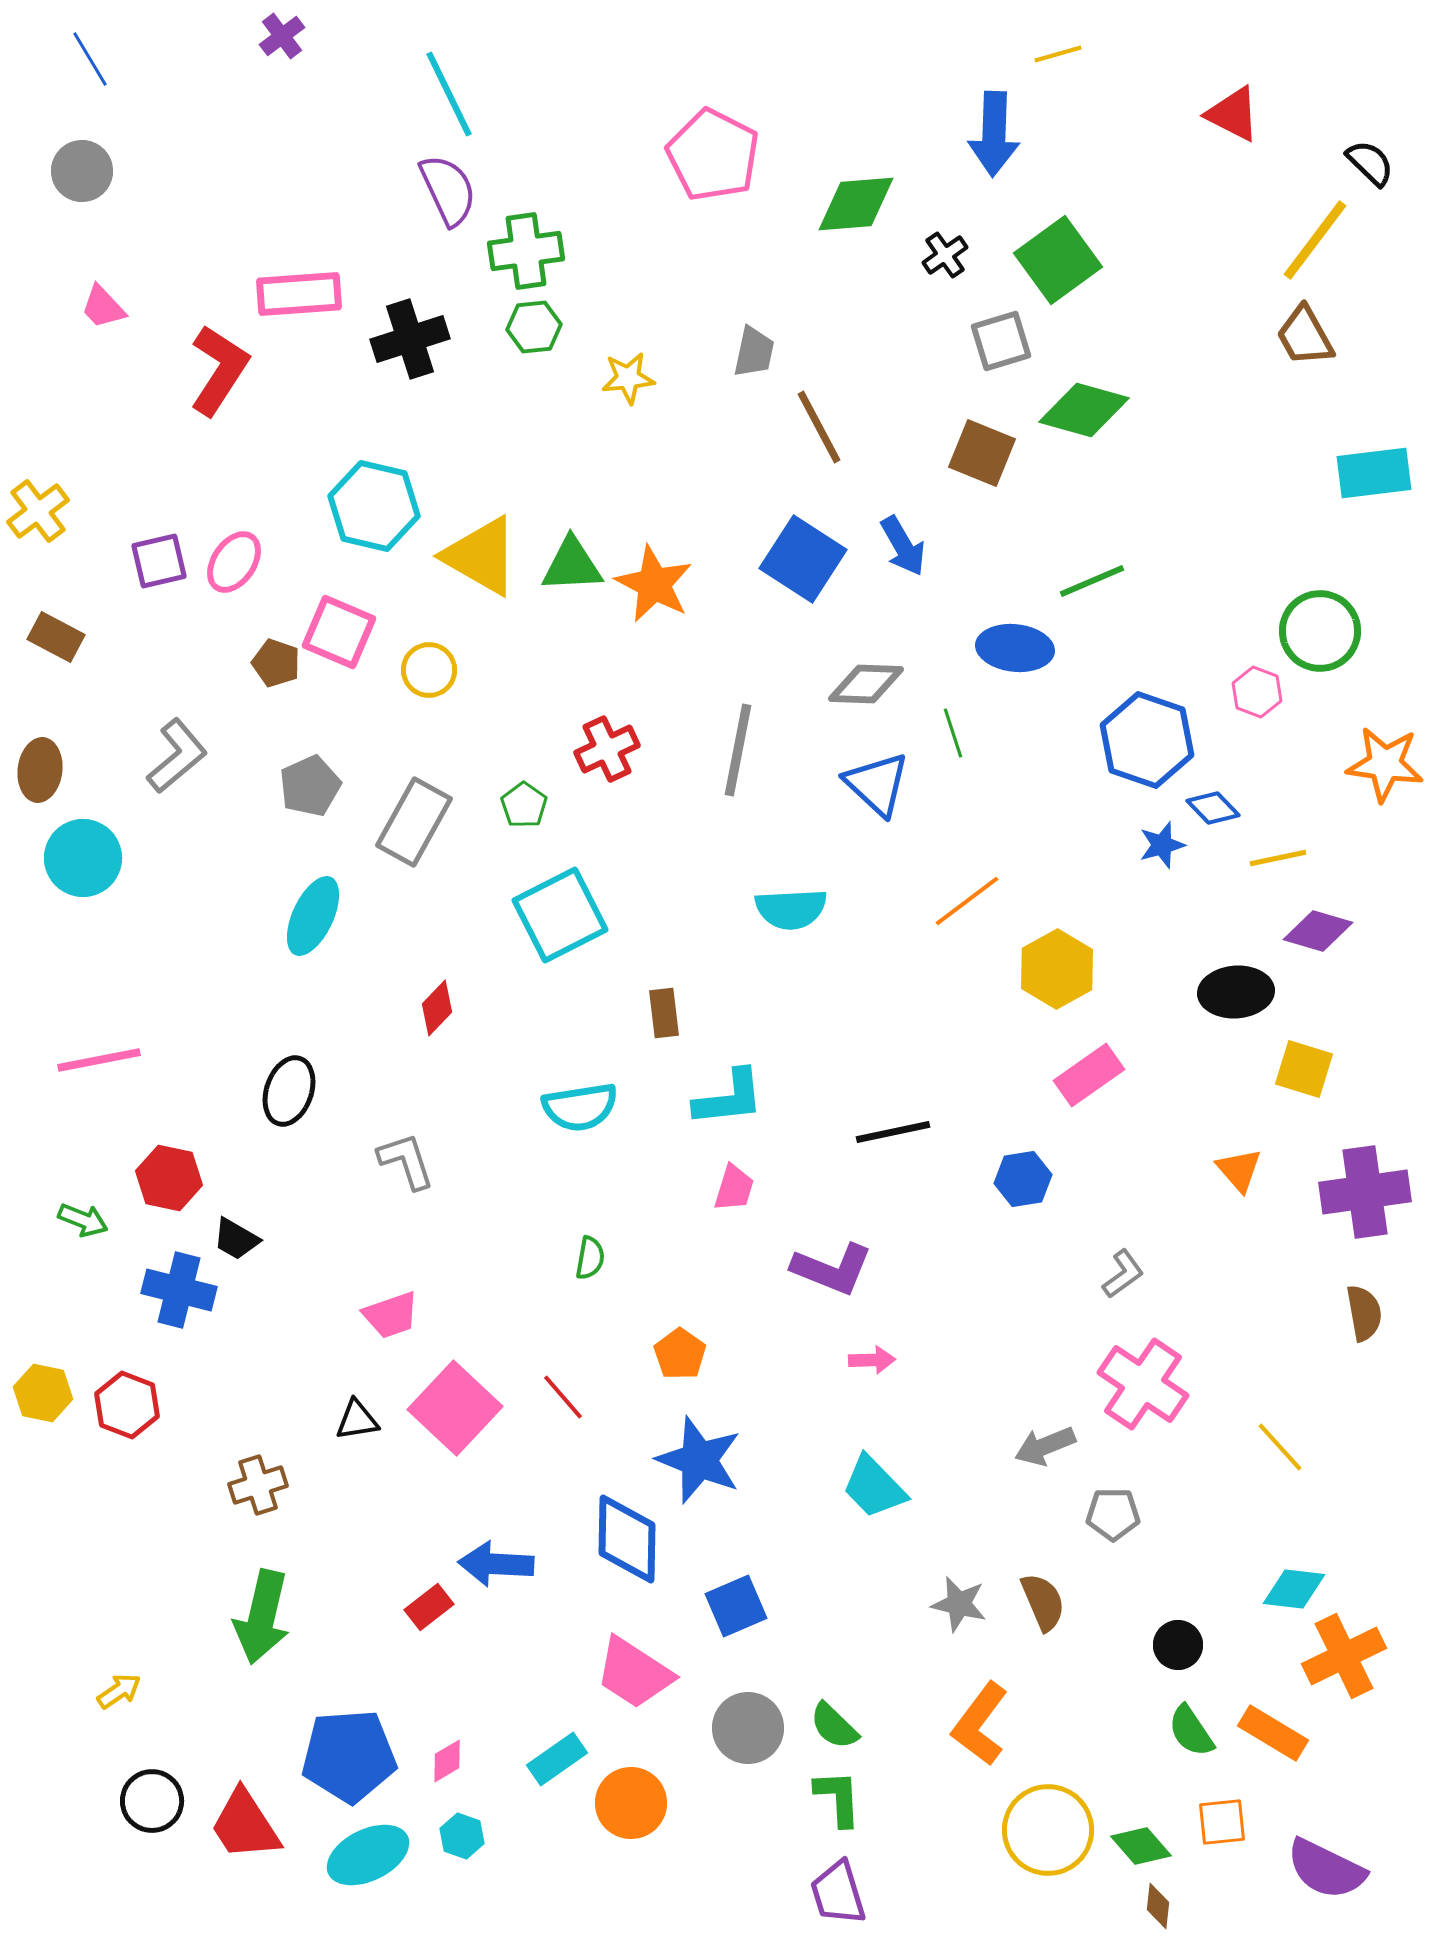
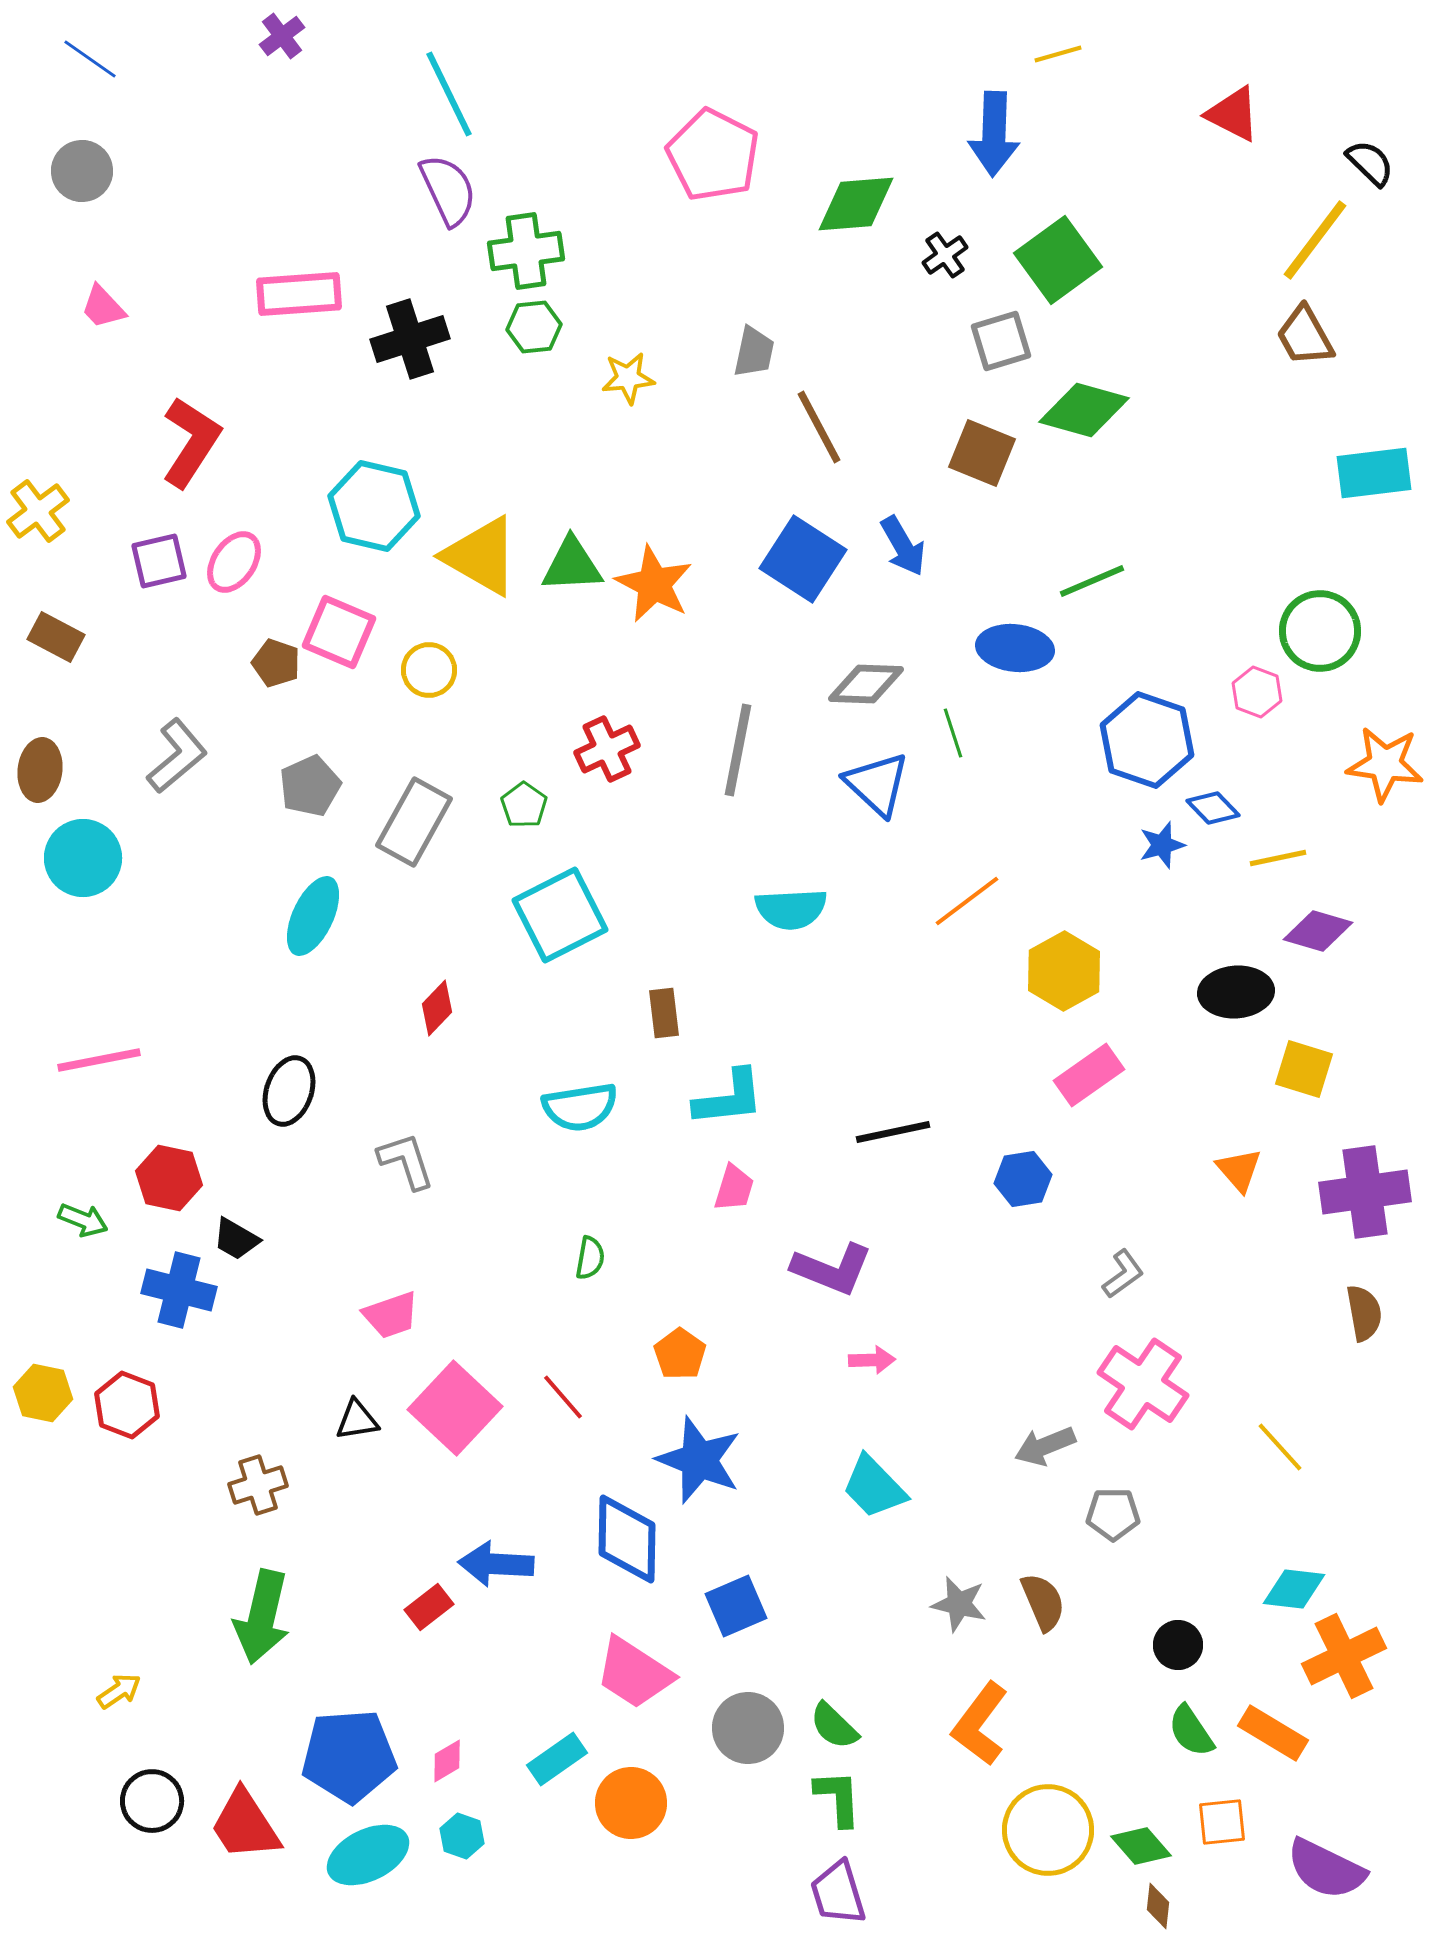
blue line at (90, 59): rotated 24 degrees counterclockwise
red L-shape at (219, 370): moved 28 px left, 72 px down
yellow hexagon at (1057, 969): moved 7 px right, 2 px down
